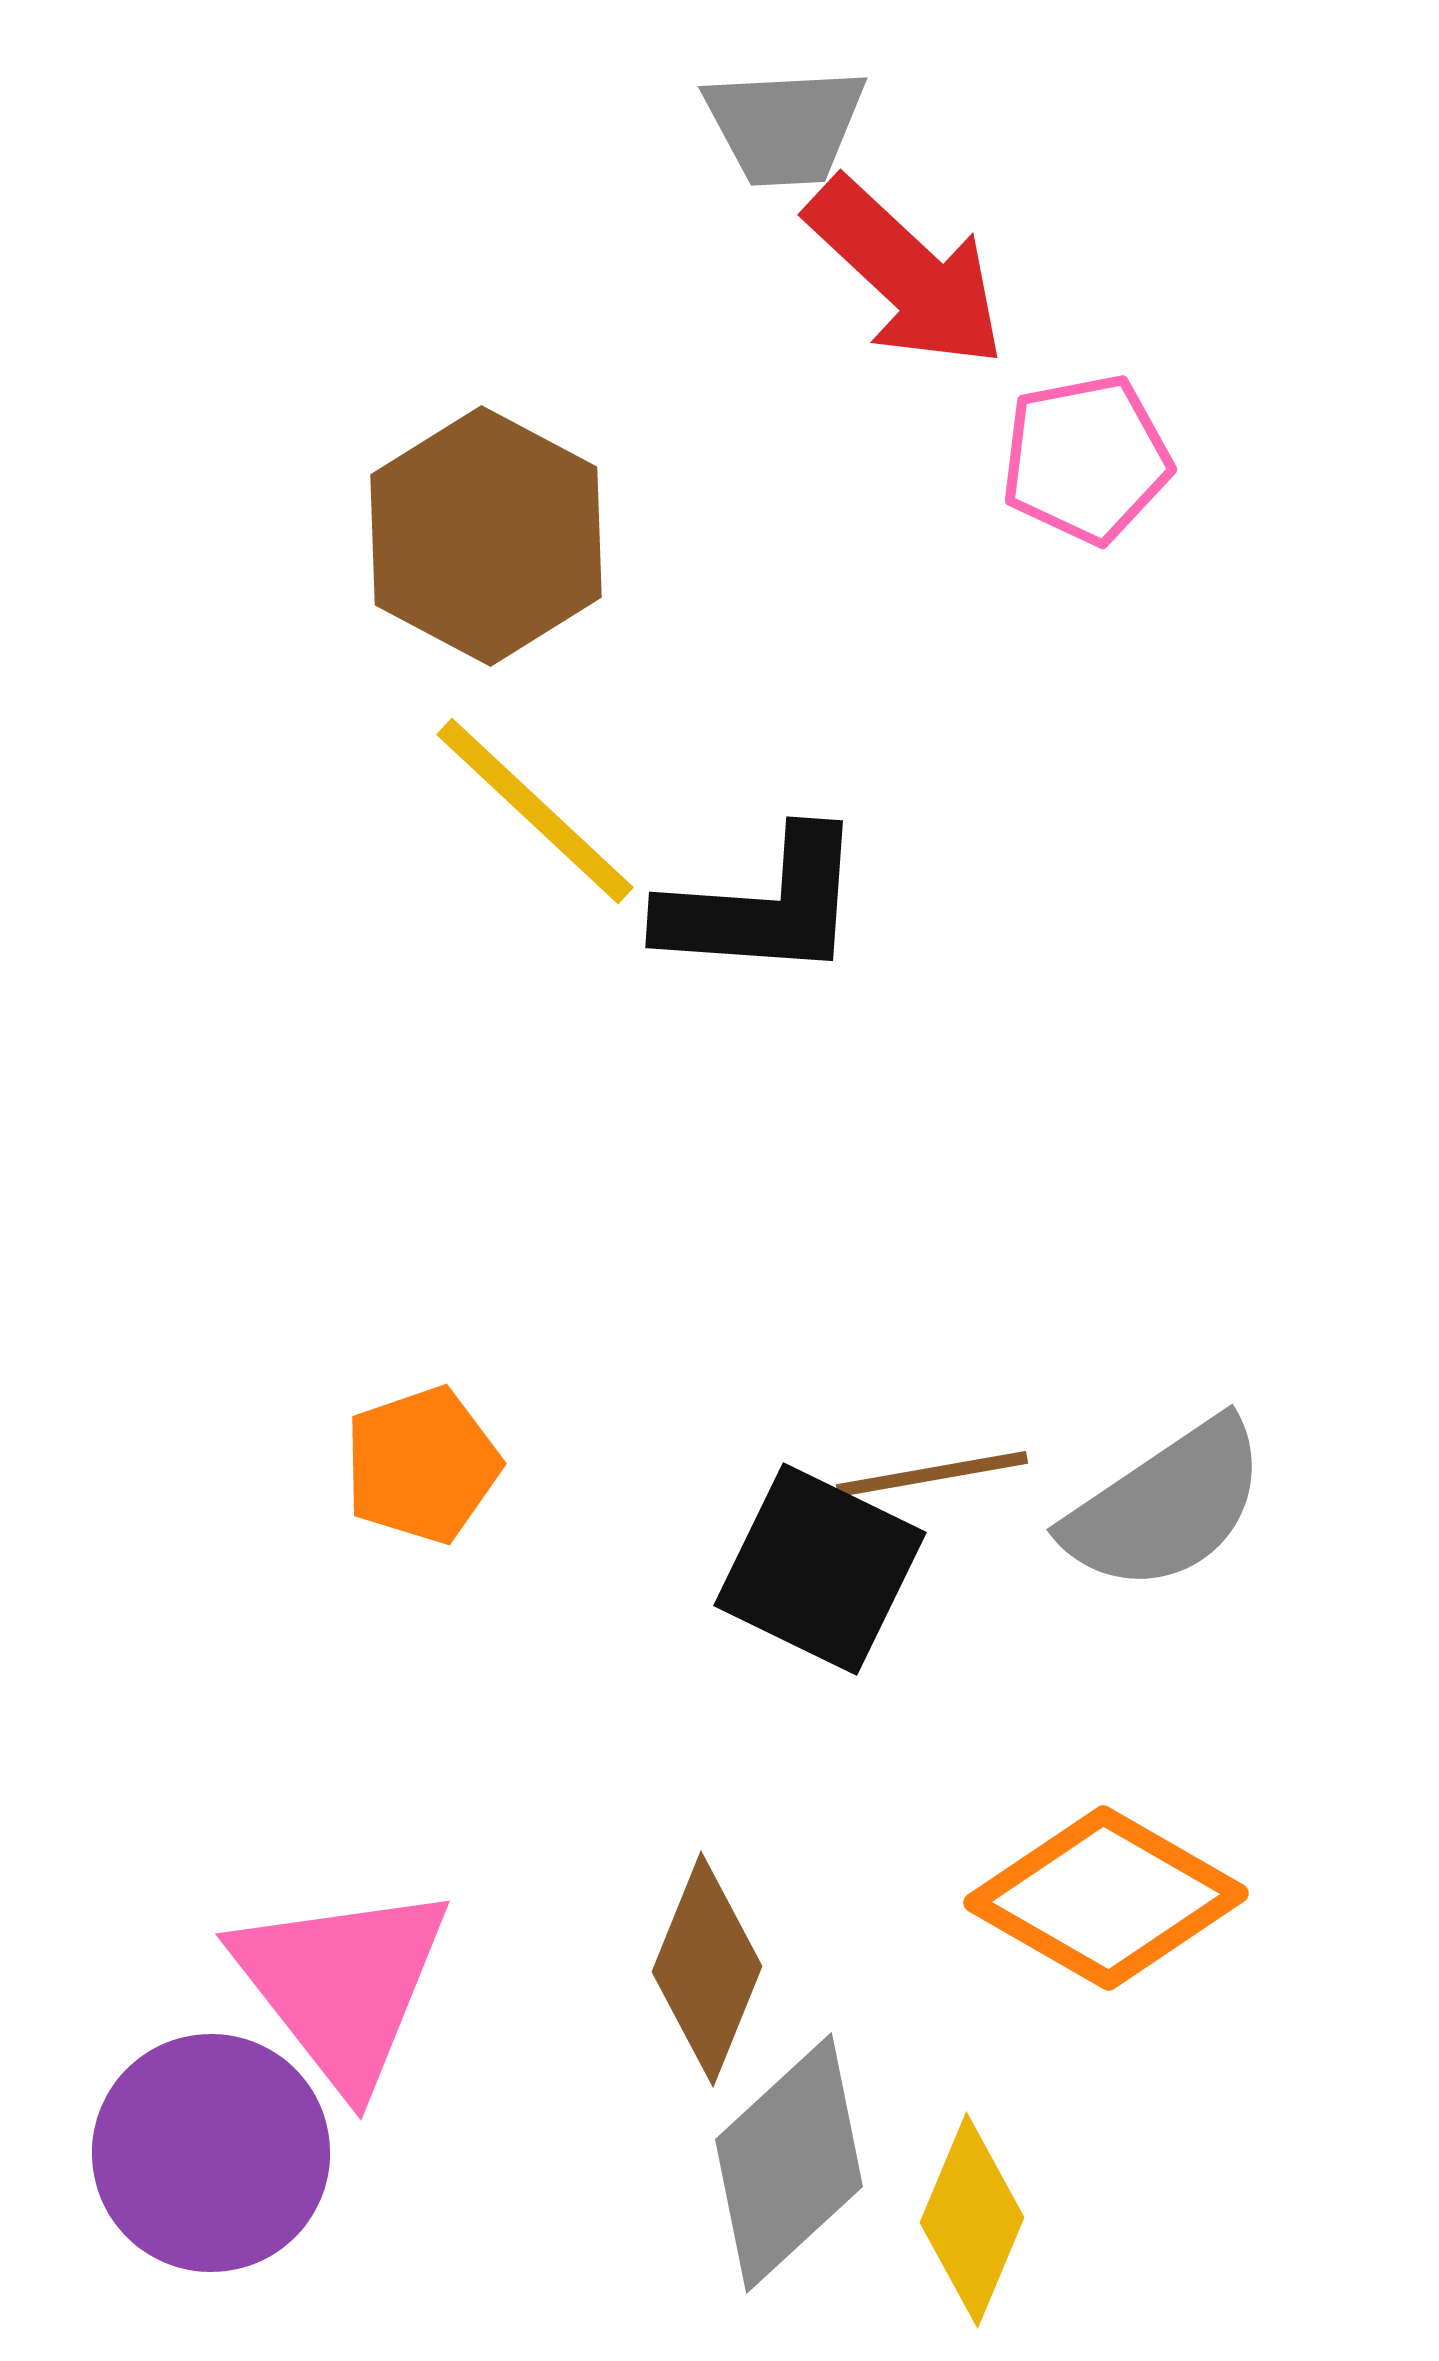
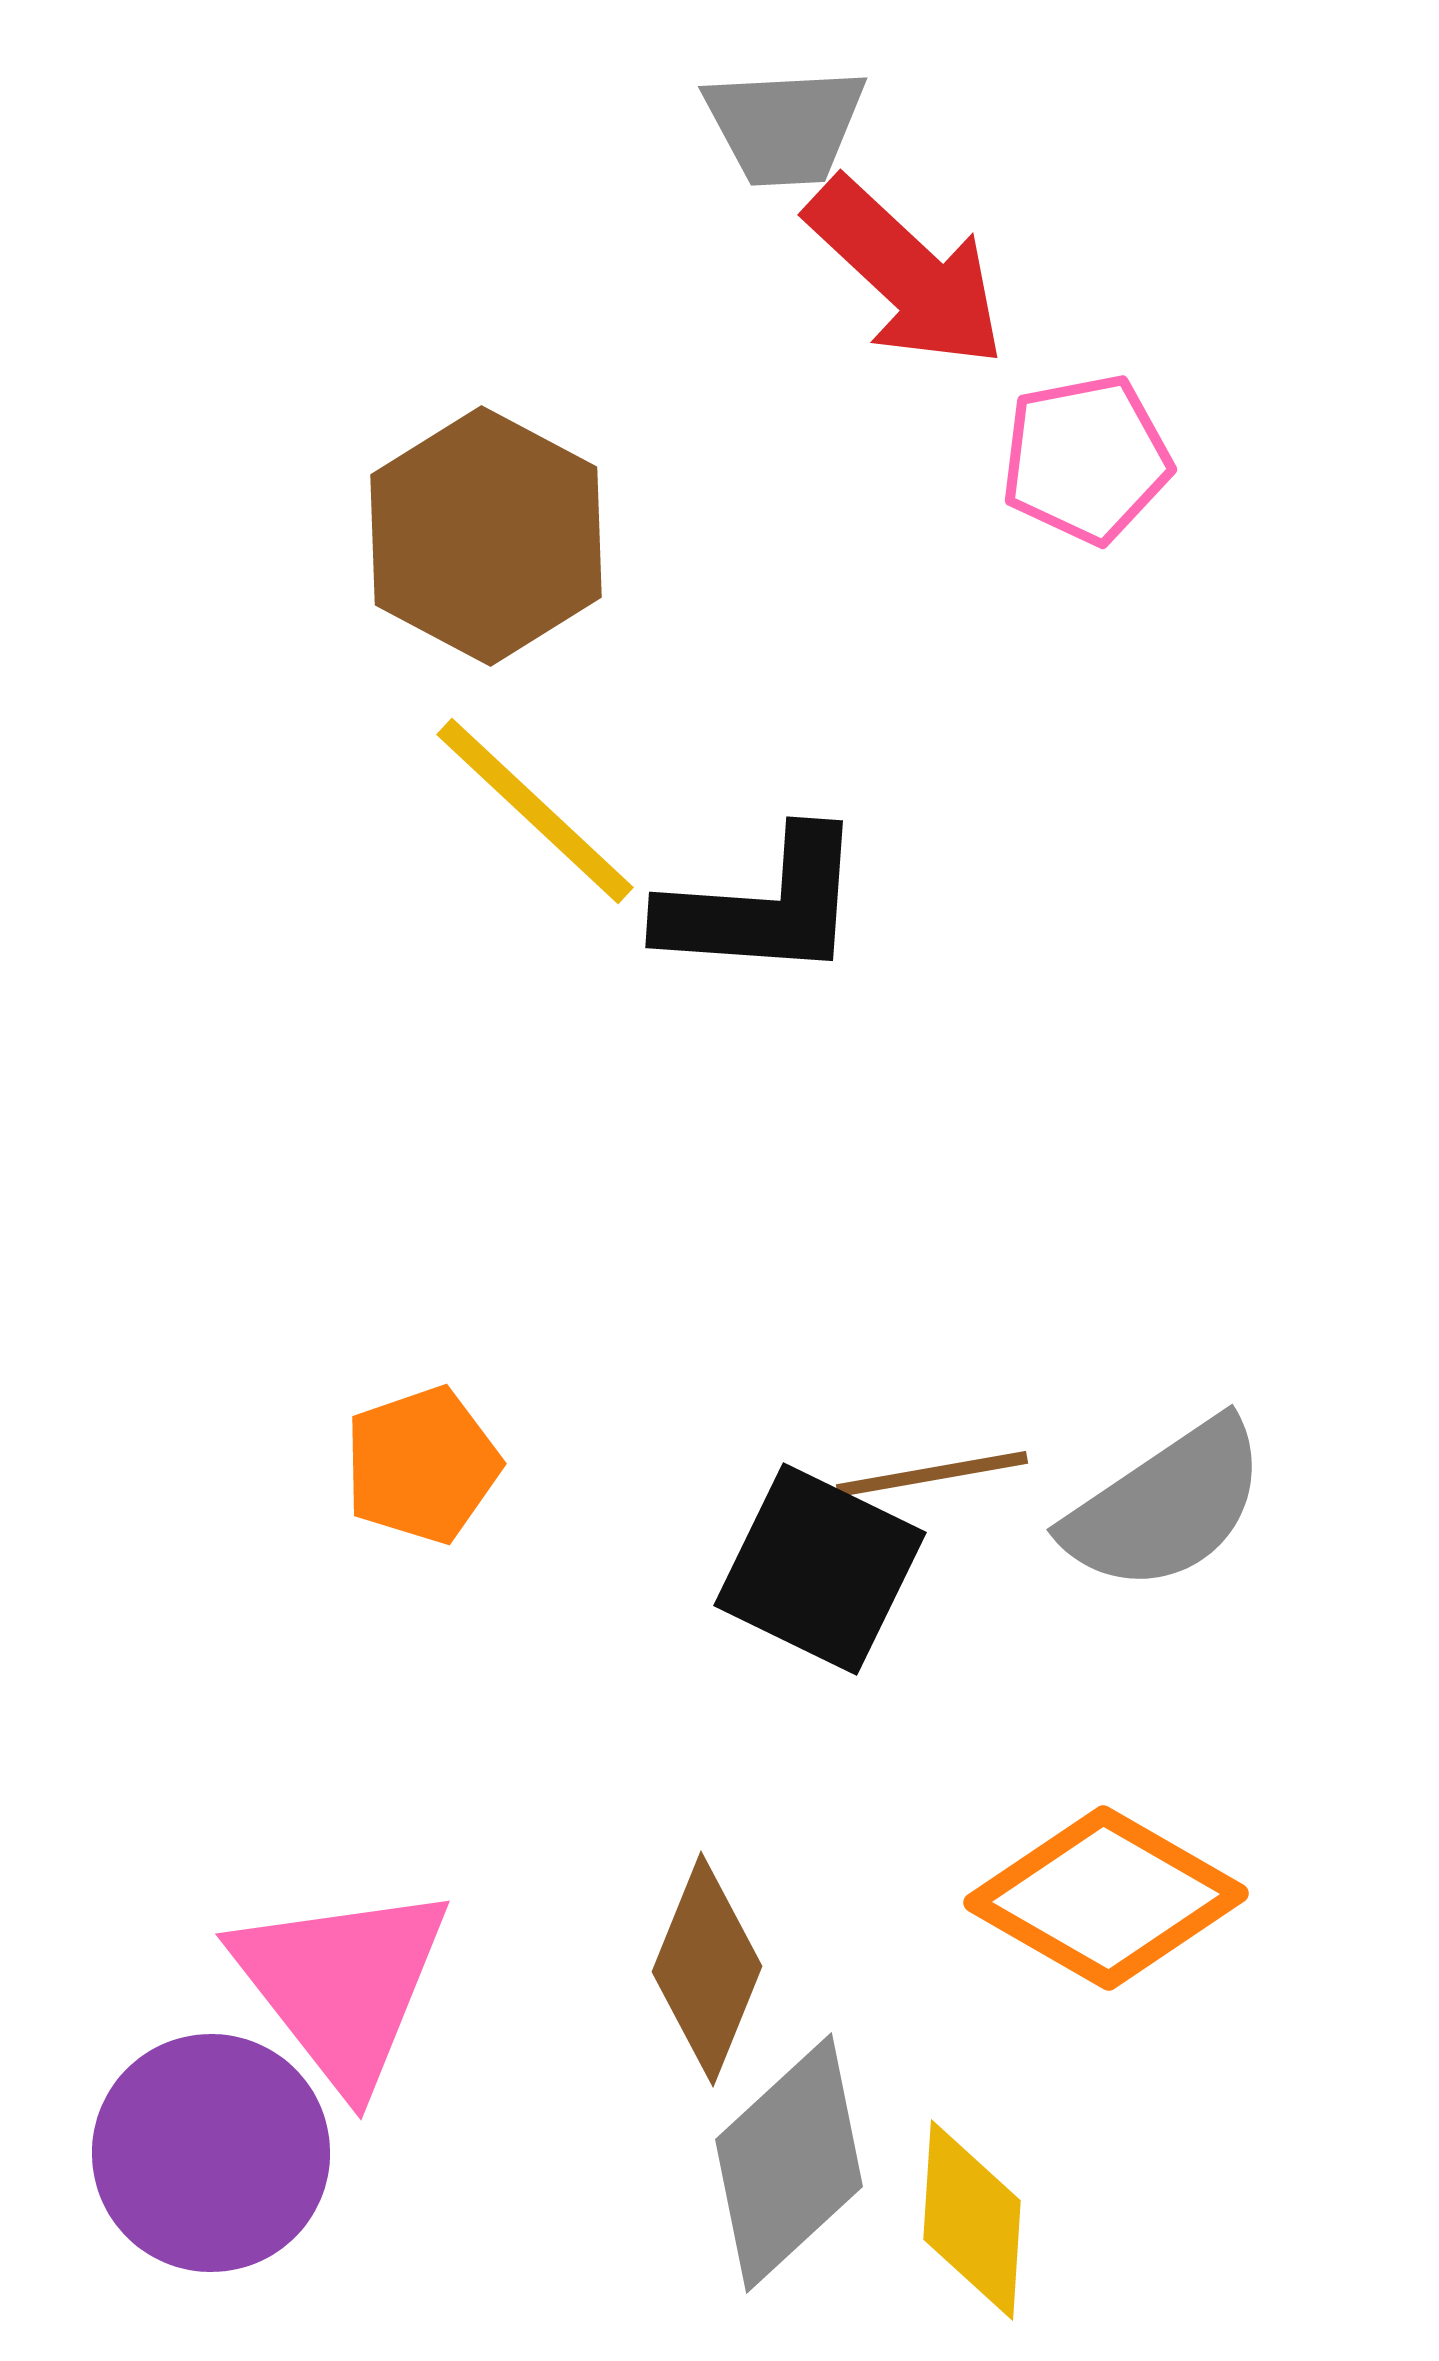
yellow diamond: rotated 19 degrees counterclockwise
